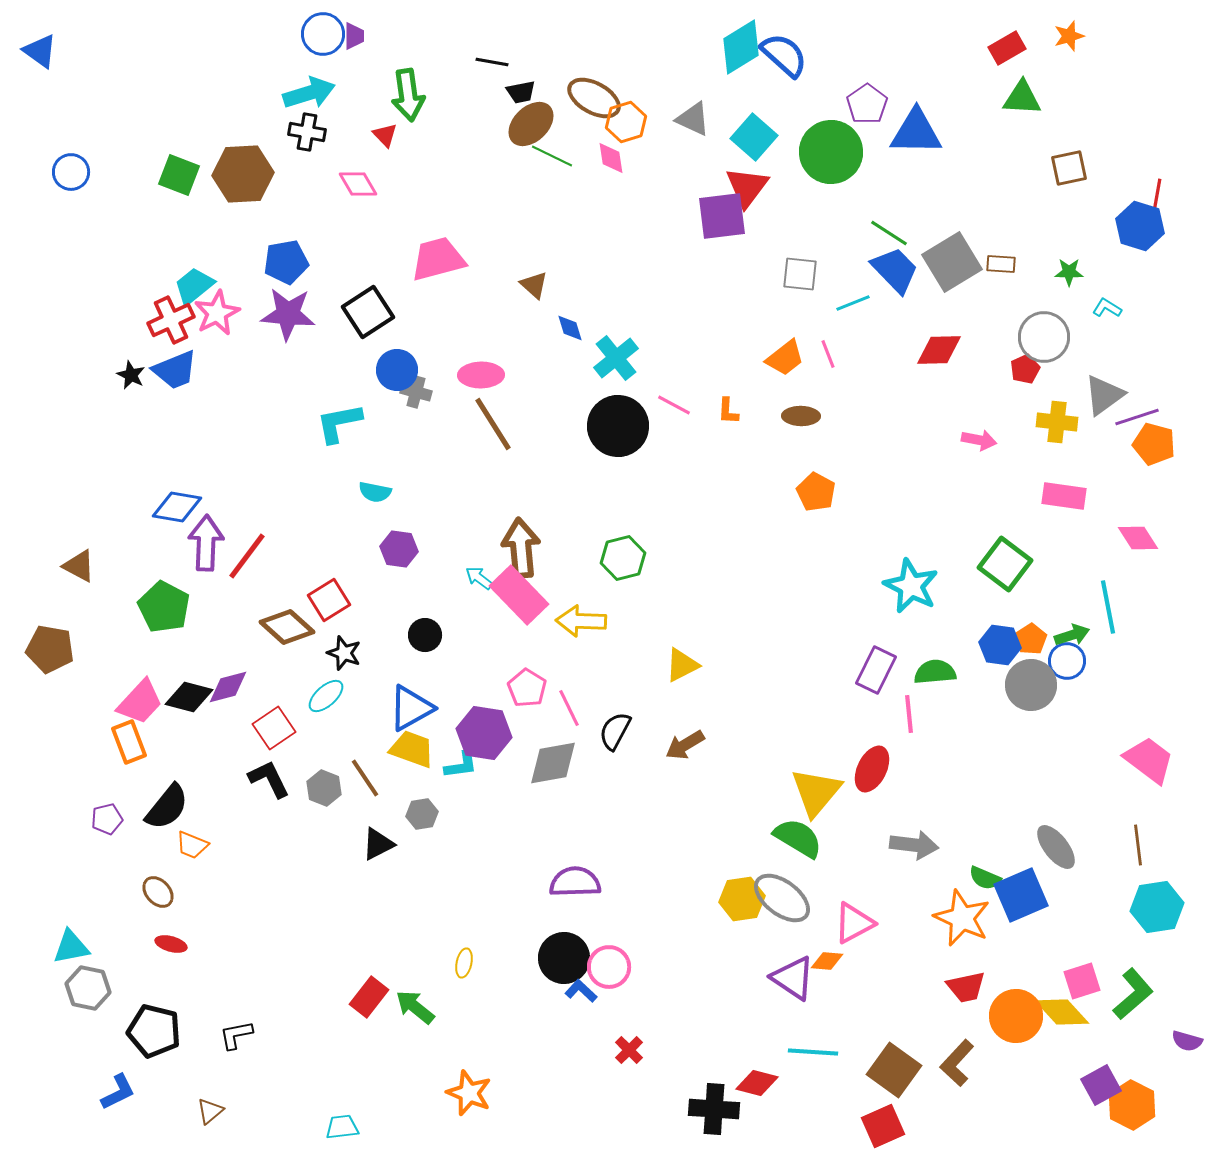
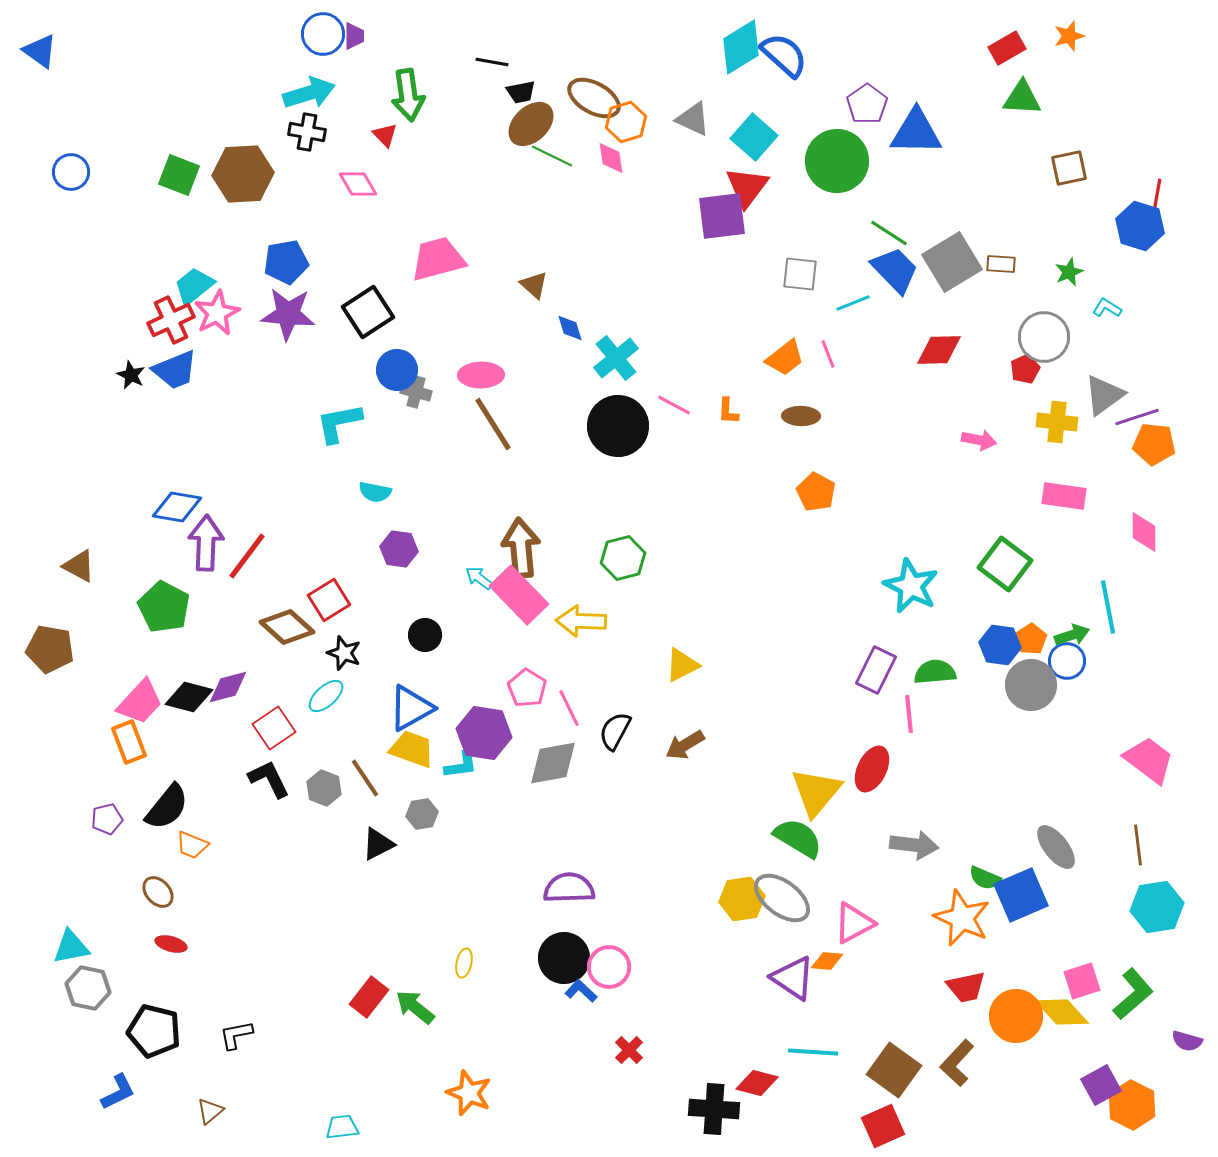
green circle at (831, 152): moved 6 px right, 9 px down
green star at (1069, 272): rotated 24 degrees counterclockwise
orange pentagon at (1154, 444): rotated 9 degrees counterclockwise
pink diamond at (1138, 538): moved 6 px right, 6 px up; rotated 33 degrees clockwise
purple semicircle at (575, 882): moved 6 px left, 6 px down
